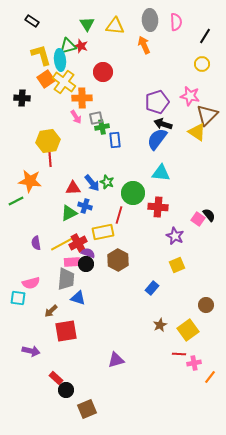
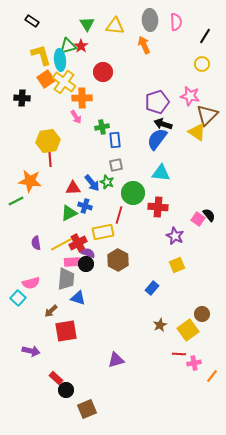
red star at (81, 46): rotated 16 degrees clockwise
gray square at (96, 118): moved 20 px right, 47 px down
cyan square at (18, 298): rotated 35 degrees clockwise
brown circle at (206, 305): moved 4 px left, 9 px down
orange line at (210, 377): moved 2 px right, 1 px up
